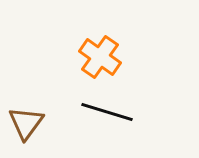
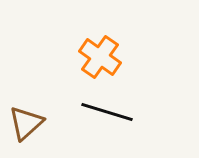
brown triangle: rotated 12 degrees clockwise
